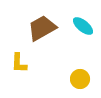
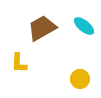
cyan ellipse: moved 1 px right
